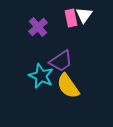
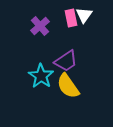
purple cross: moved 2 px right, 1 px up
purple trapezoid: moved 5 px right
cyan star: rotated 10 degrees clockwise
